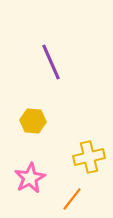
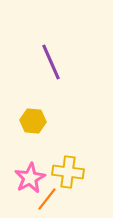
yellow cross: moved 21 px left, 15 px down; rotated 20 degrees clockwise
orange line: moved 25 px left
